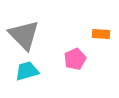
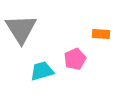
gray triangle: moved 3 px left, 6 px up; rotated 12 degrees clockwise
cyan trapezoid: moved 15 px right
